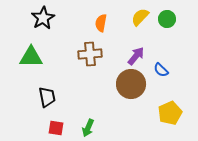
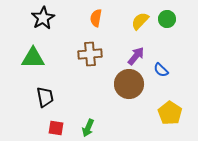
yellow semicircle: moved 4 px down
orange semicircle: moved 5 px left, 5 px up
green triangle: moved 2 px right, 1 px down
brown circle: moved 2 px left
black trapezoid: moved 2 px left
yellow pentagon: rotated 15 degrees counterclockwise
